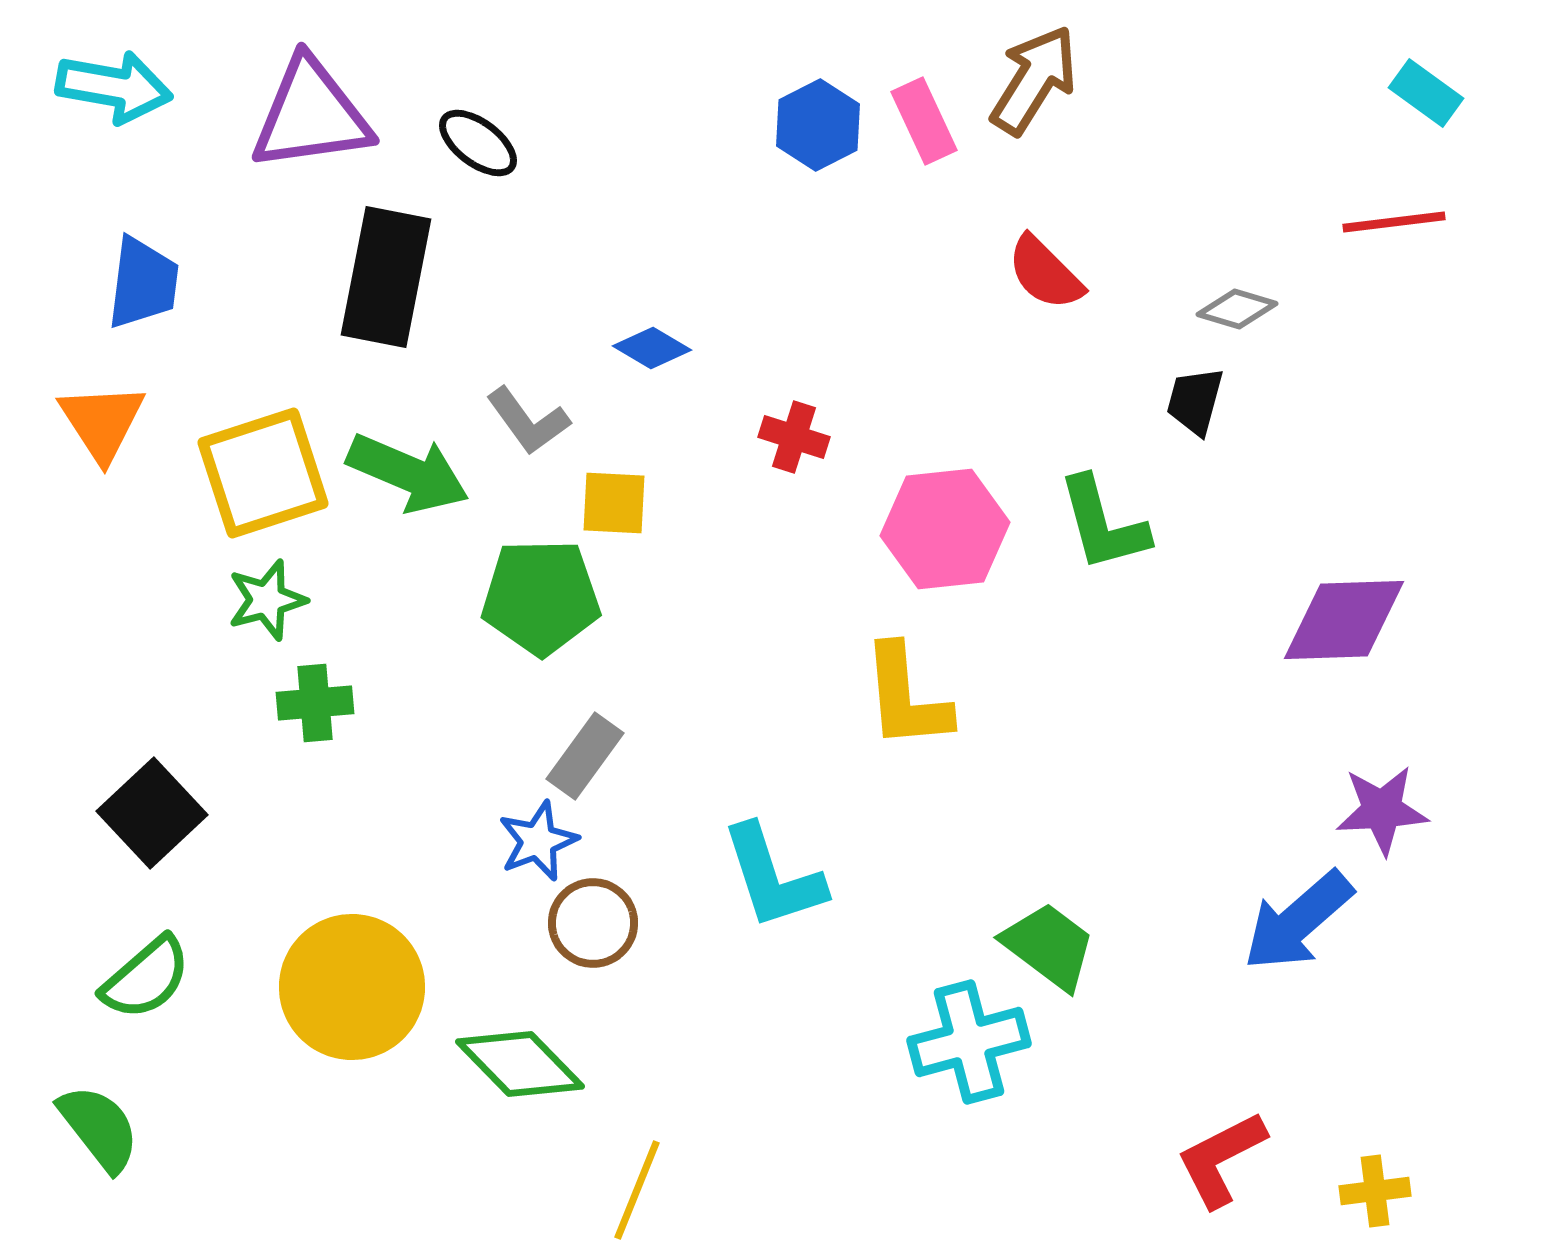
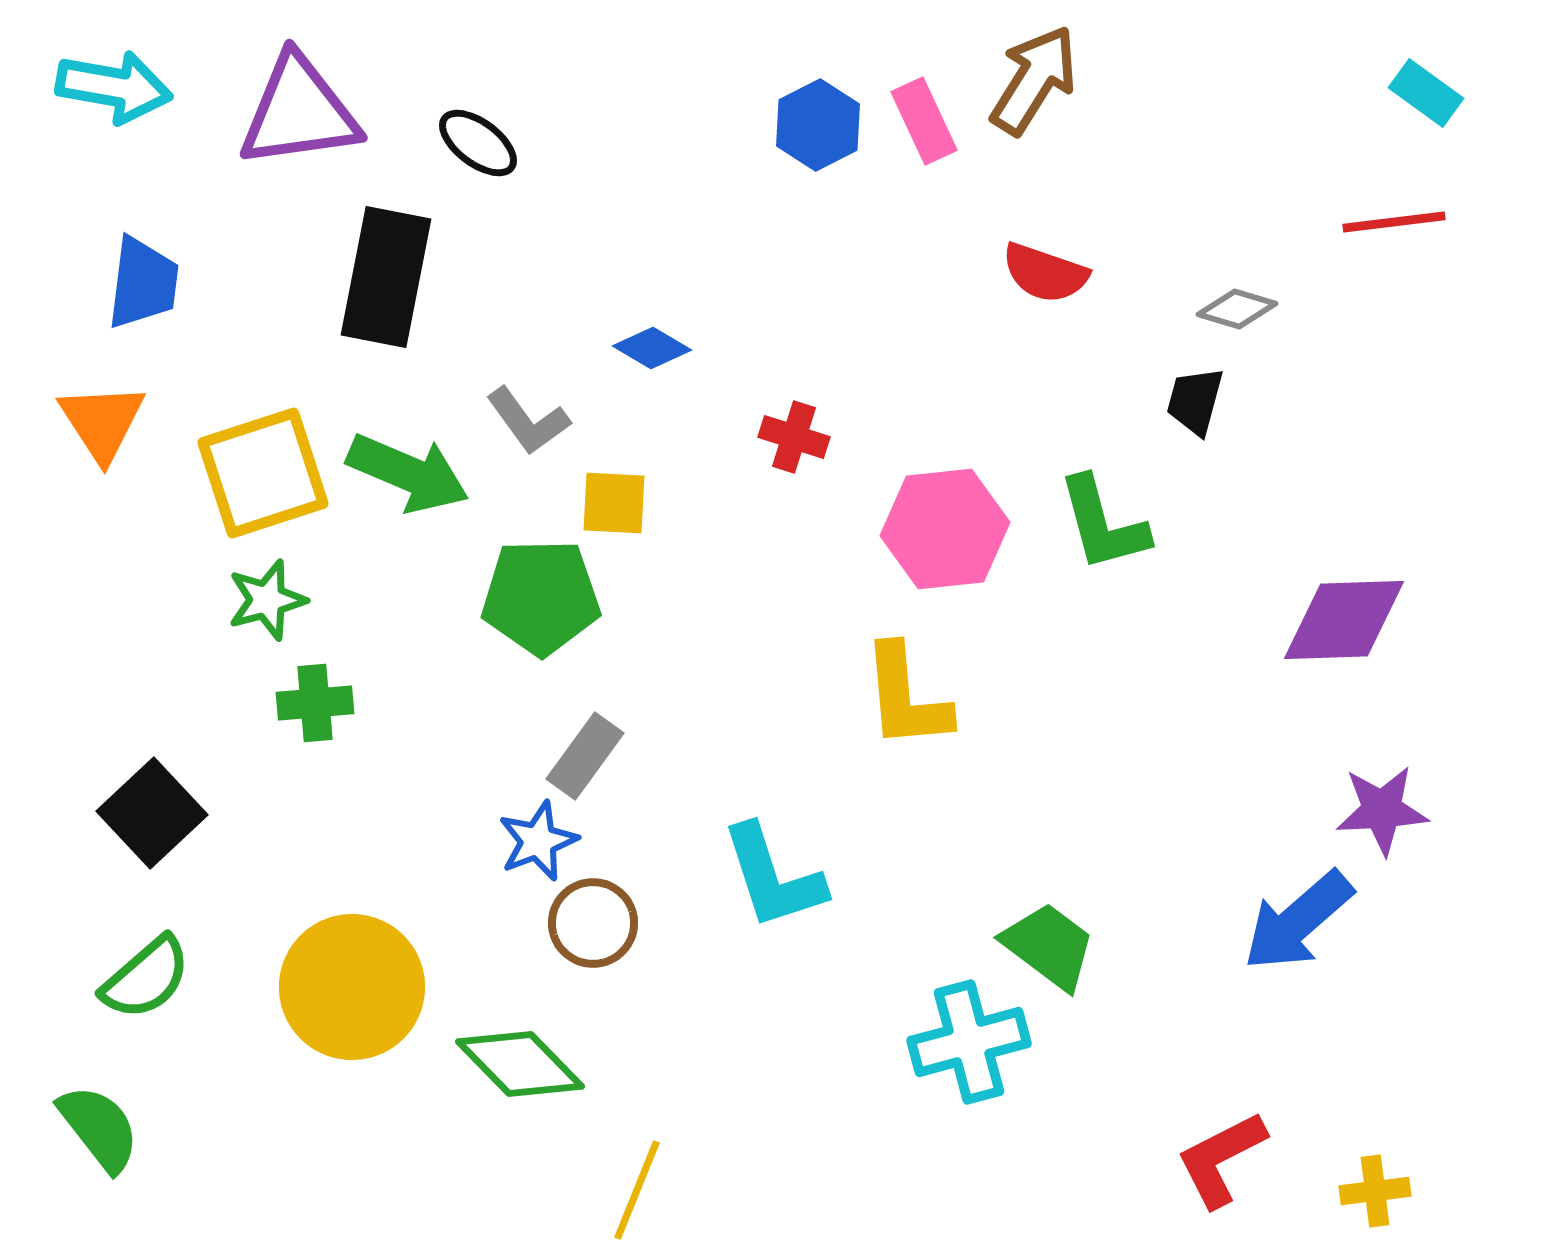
purple triangle at (311, 115): moved 12 px left, 3 px up
red semicircle at (1045, 273): rotated 26 degrees counterclockwise
